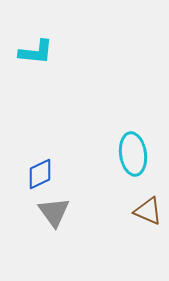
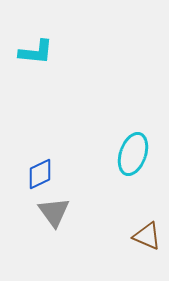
cyan ellipse: rotated 27 degrees clockwise
brown triangle: moved 1 px left, 25 px down
